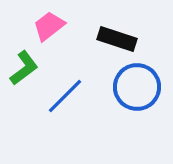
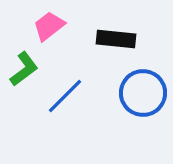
black rectangle: moved 1 px left; rotated 12 degrees counterclockwise
green L-shape: moved 1 px down
blue circle: moved 6 px right, 6 px down
